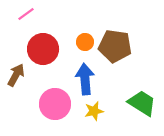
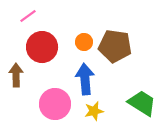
pink line: moved 2 px right, 2 px down
orange circle: moved 1 px left
red circle: moved 1 px left, 2 px up
brown arrow: rotated 30 degrees counterclockwise
